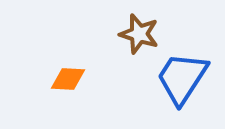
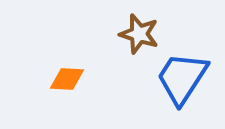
orange diamond: moved 1 px left
